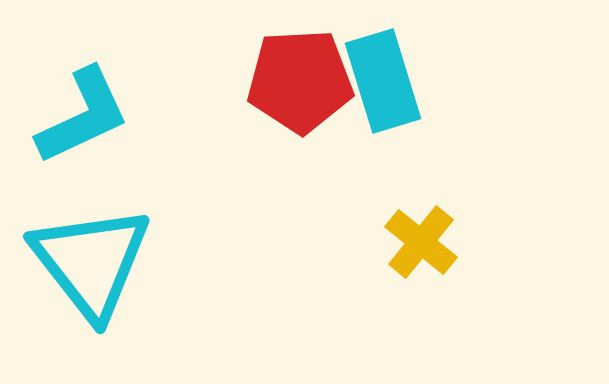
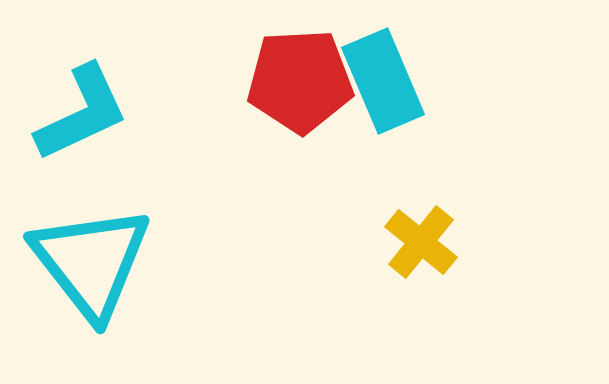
cyan rectangle: rotated 6 degrees counterclockwise
cyan L-shape: moved 1 px left, 3 px up
